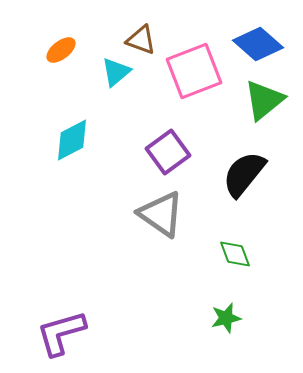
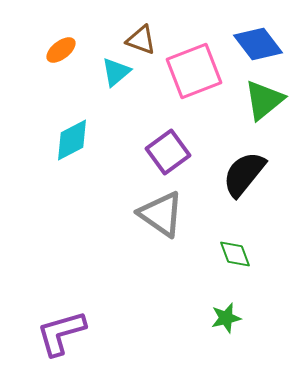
blue diamond: rotated 12 degrees clockwise
